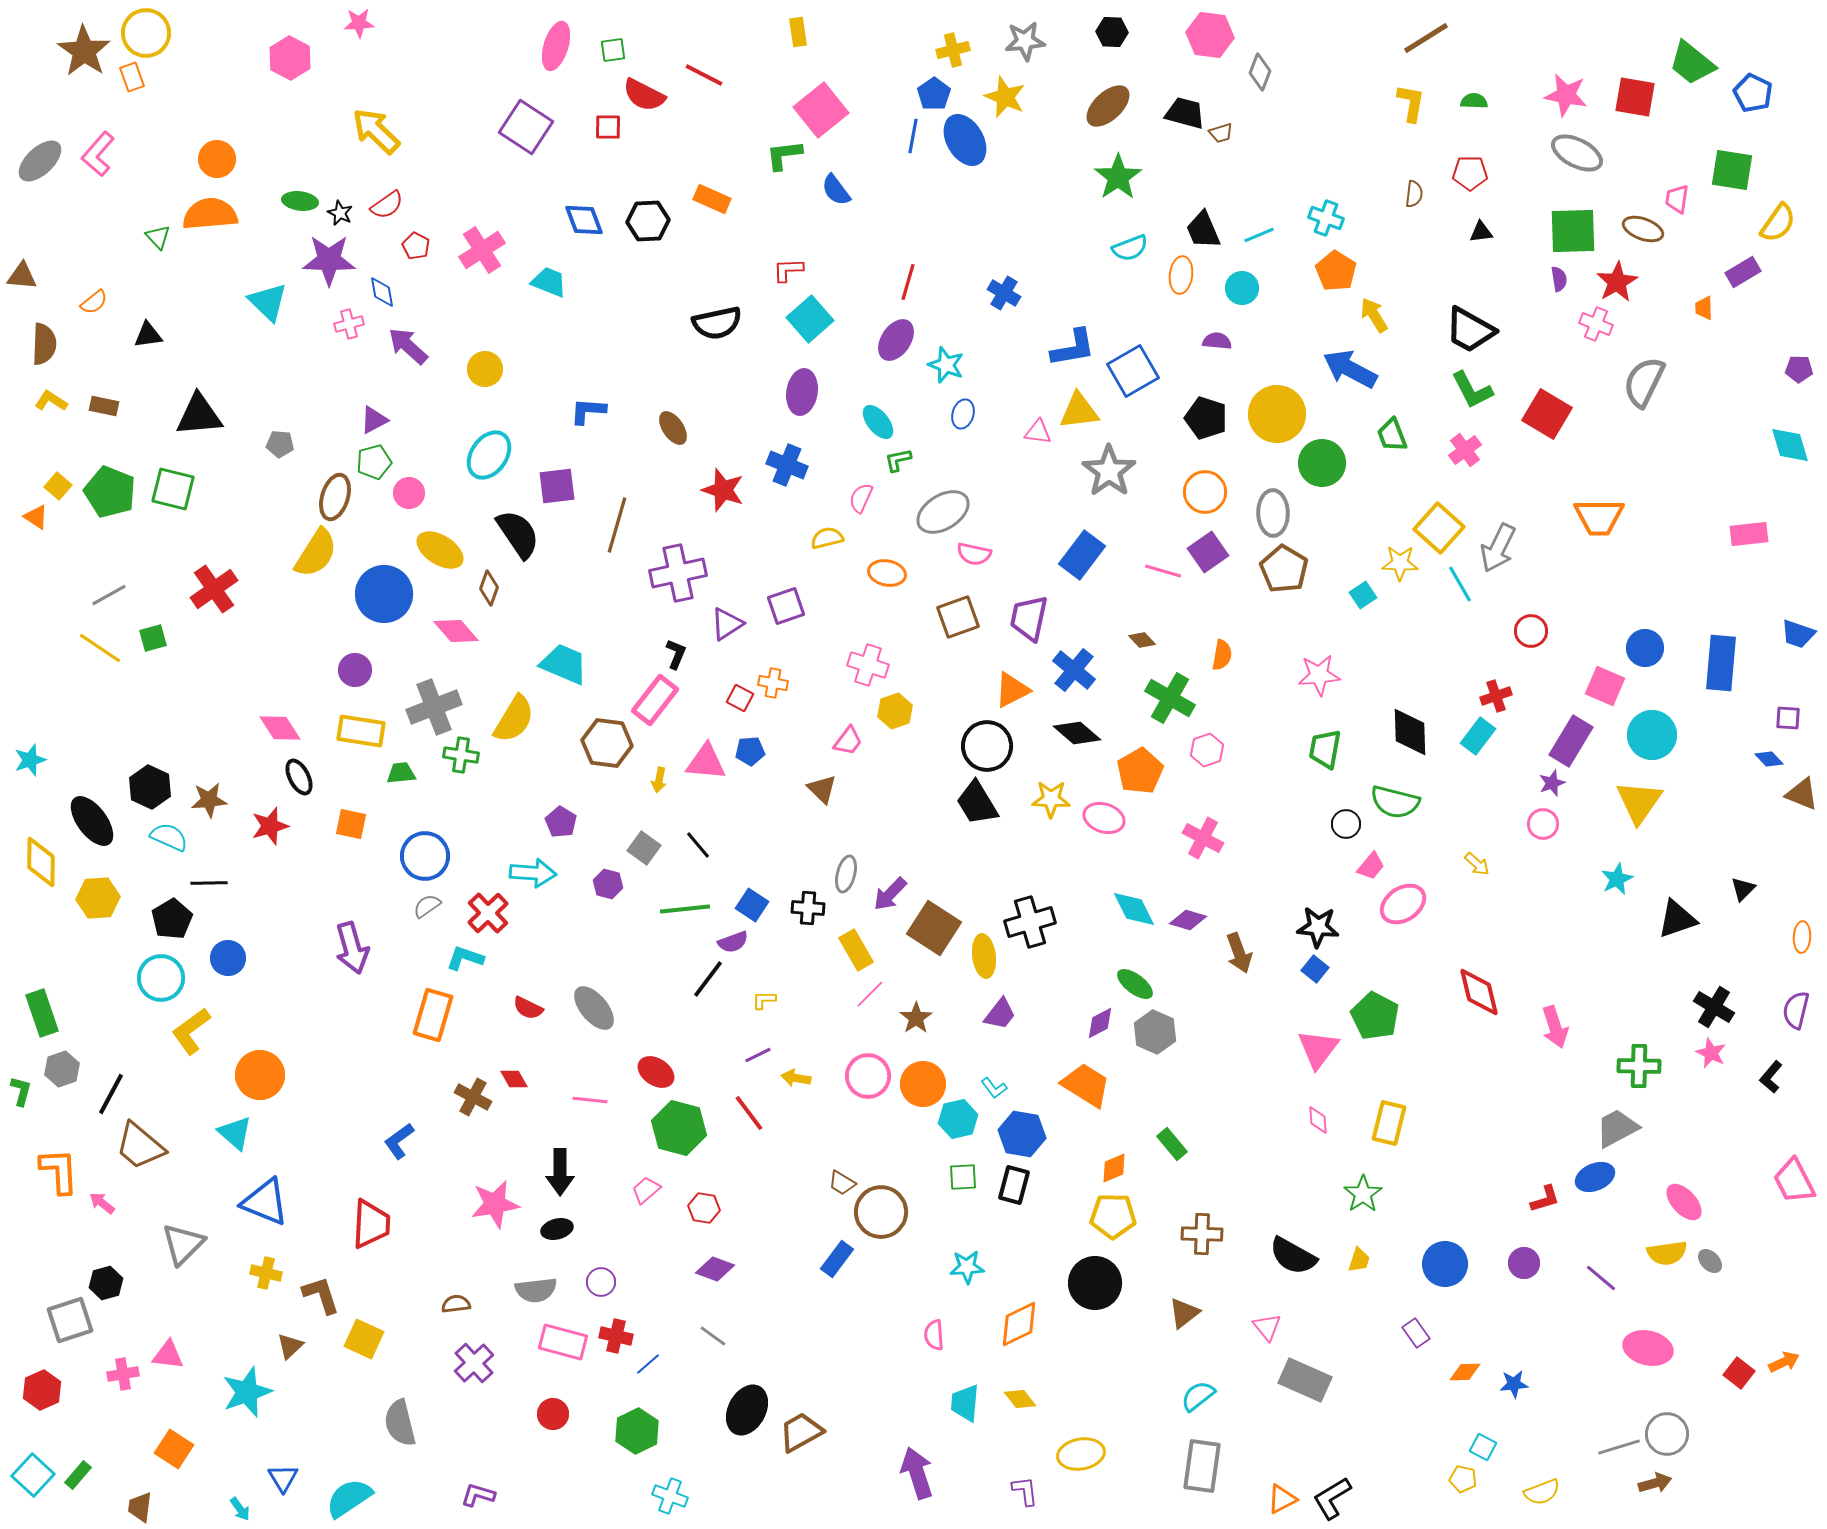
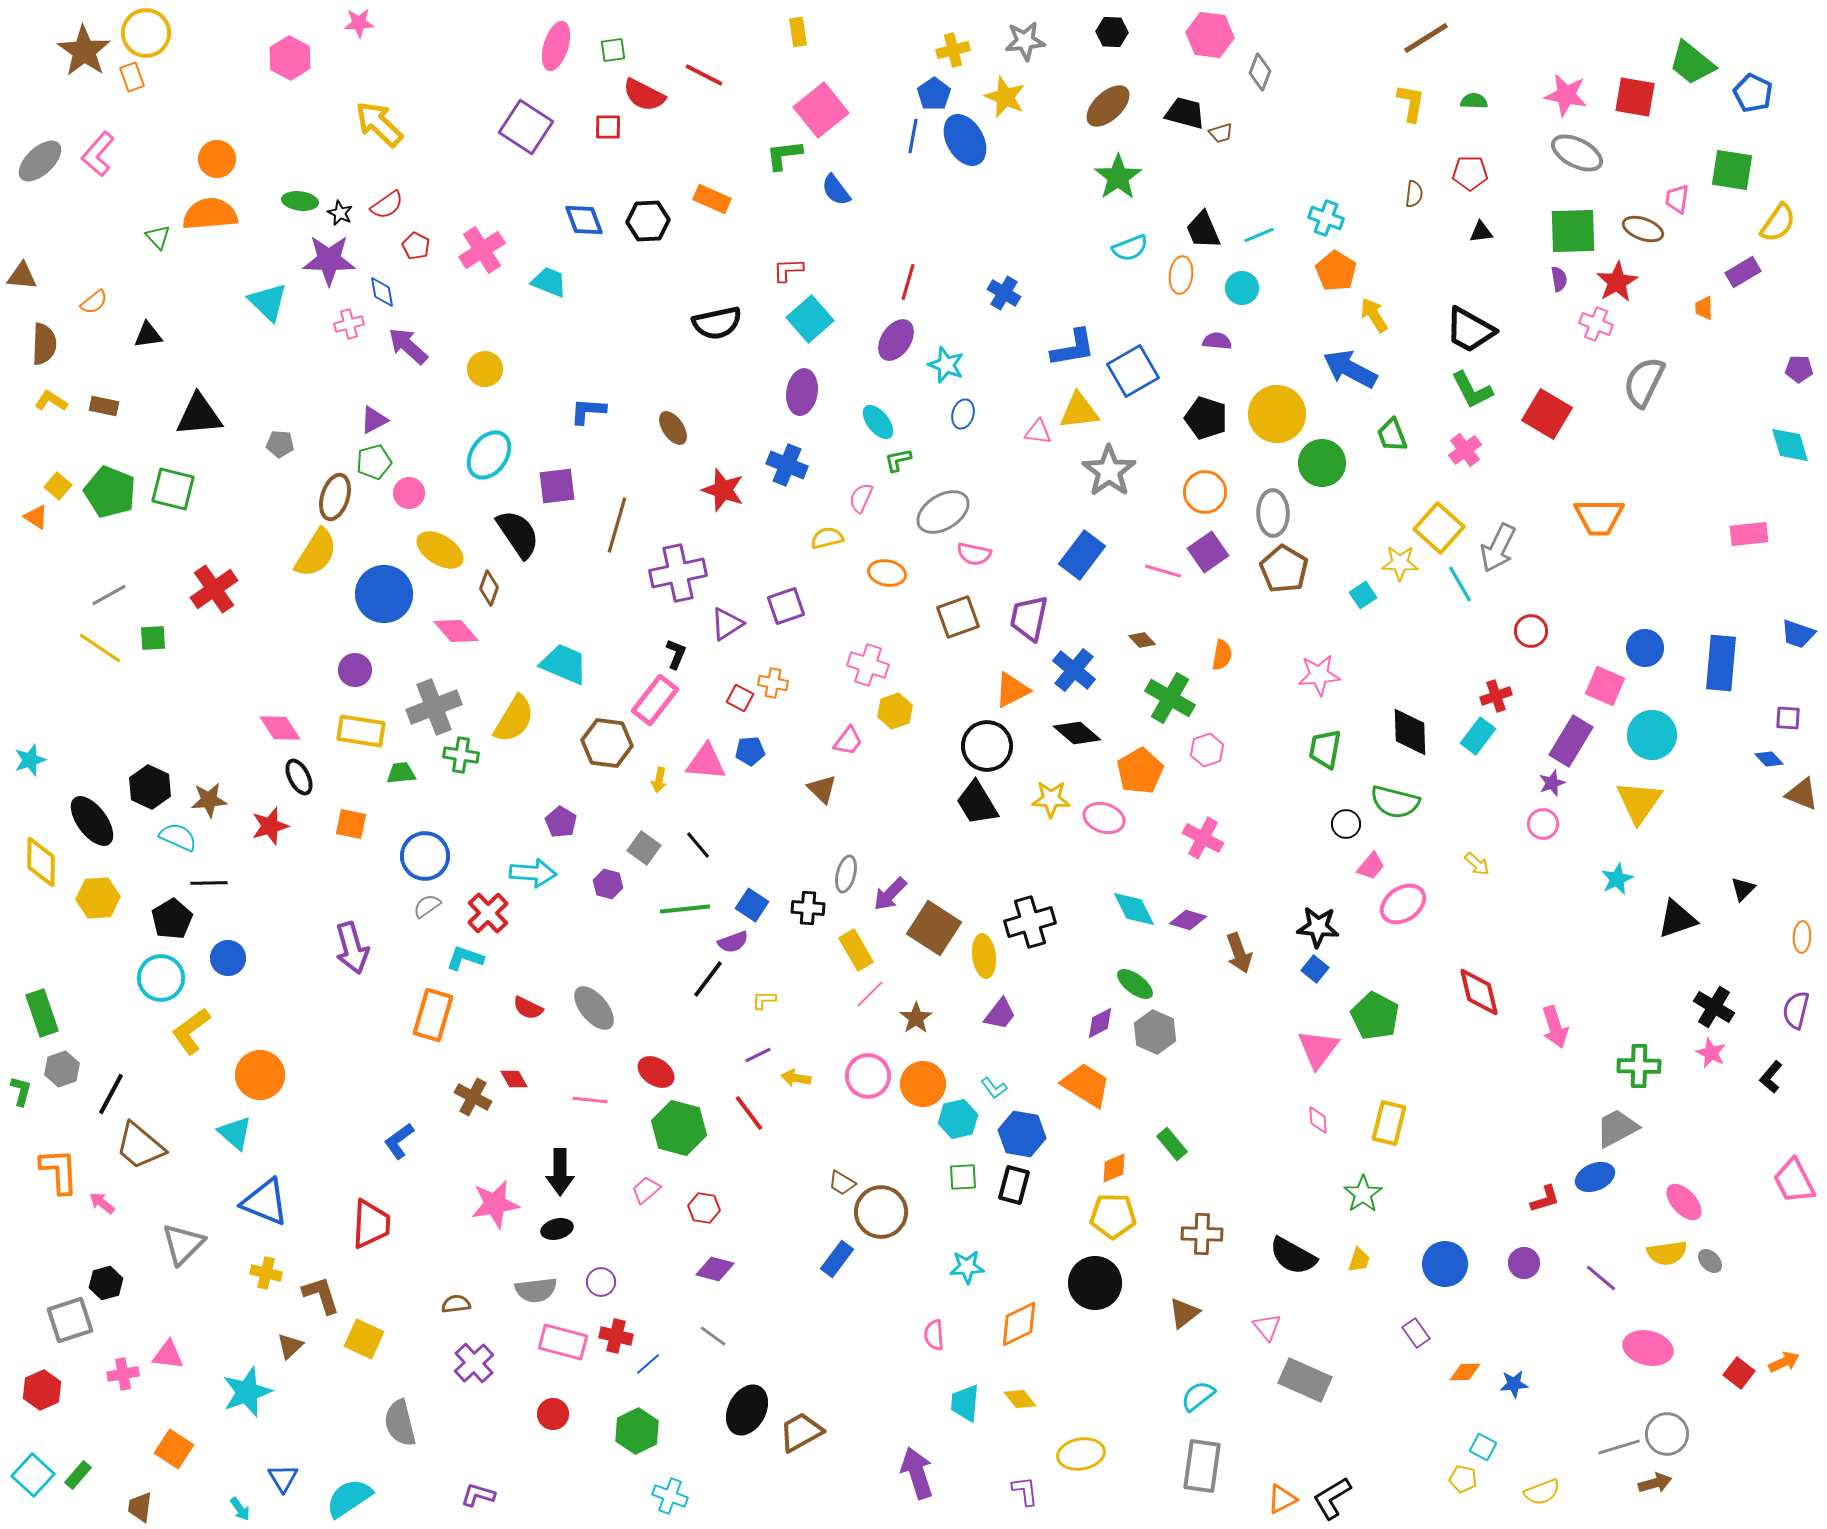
yellow arrow at (376, 131): moved 3 px right, 7 px up
green square at (153, 638): rotated 12 degrees clockwise
cyan semicircle at (169, 837): moved 9 px right
purple diamond at (715, 1269): rotated 6 degrees counterclockwise
